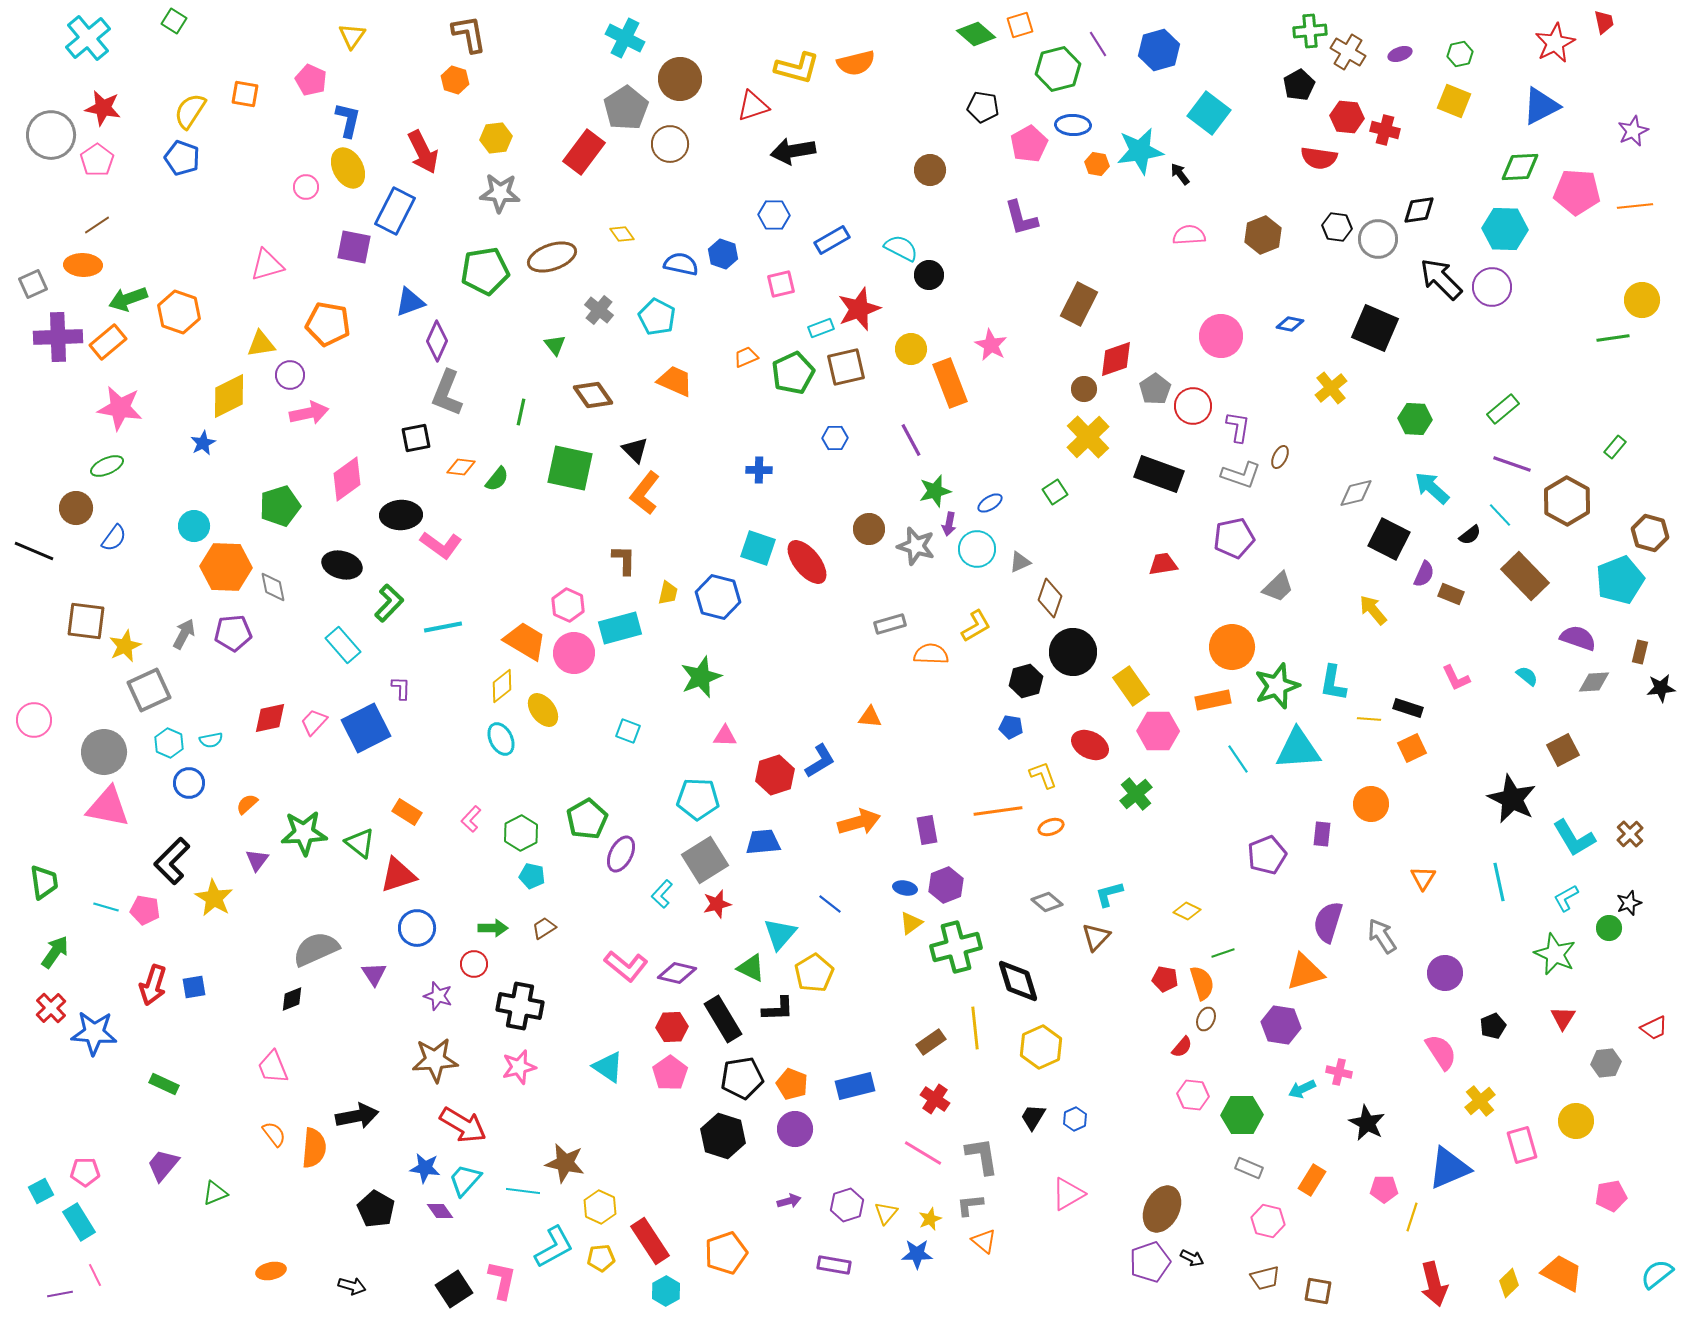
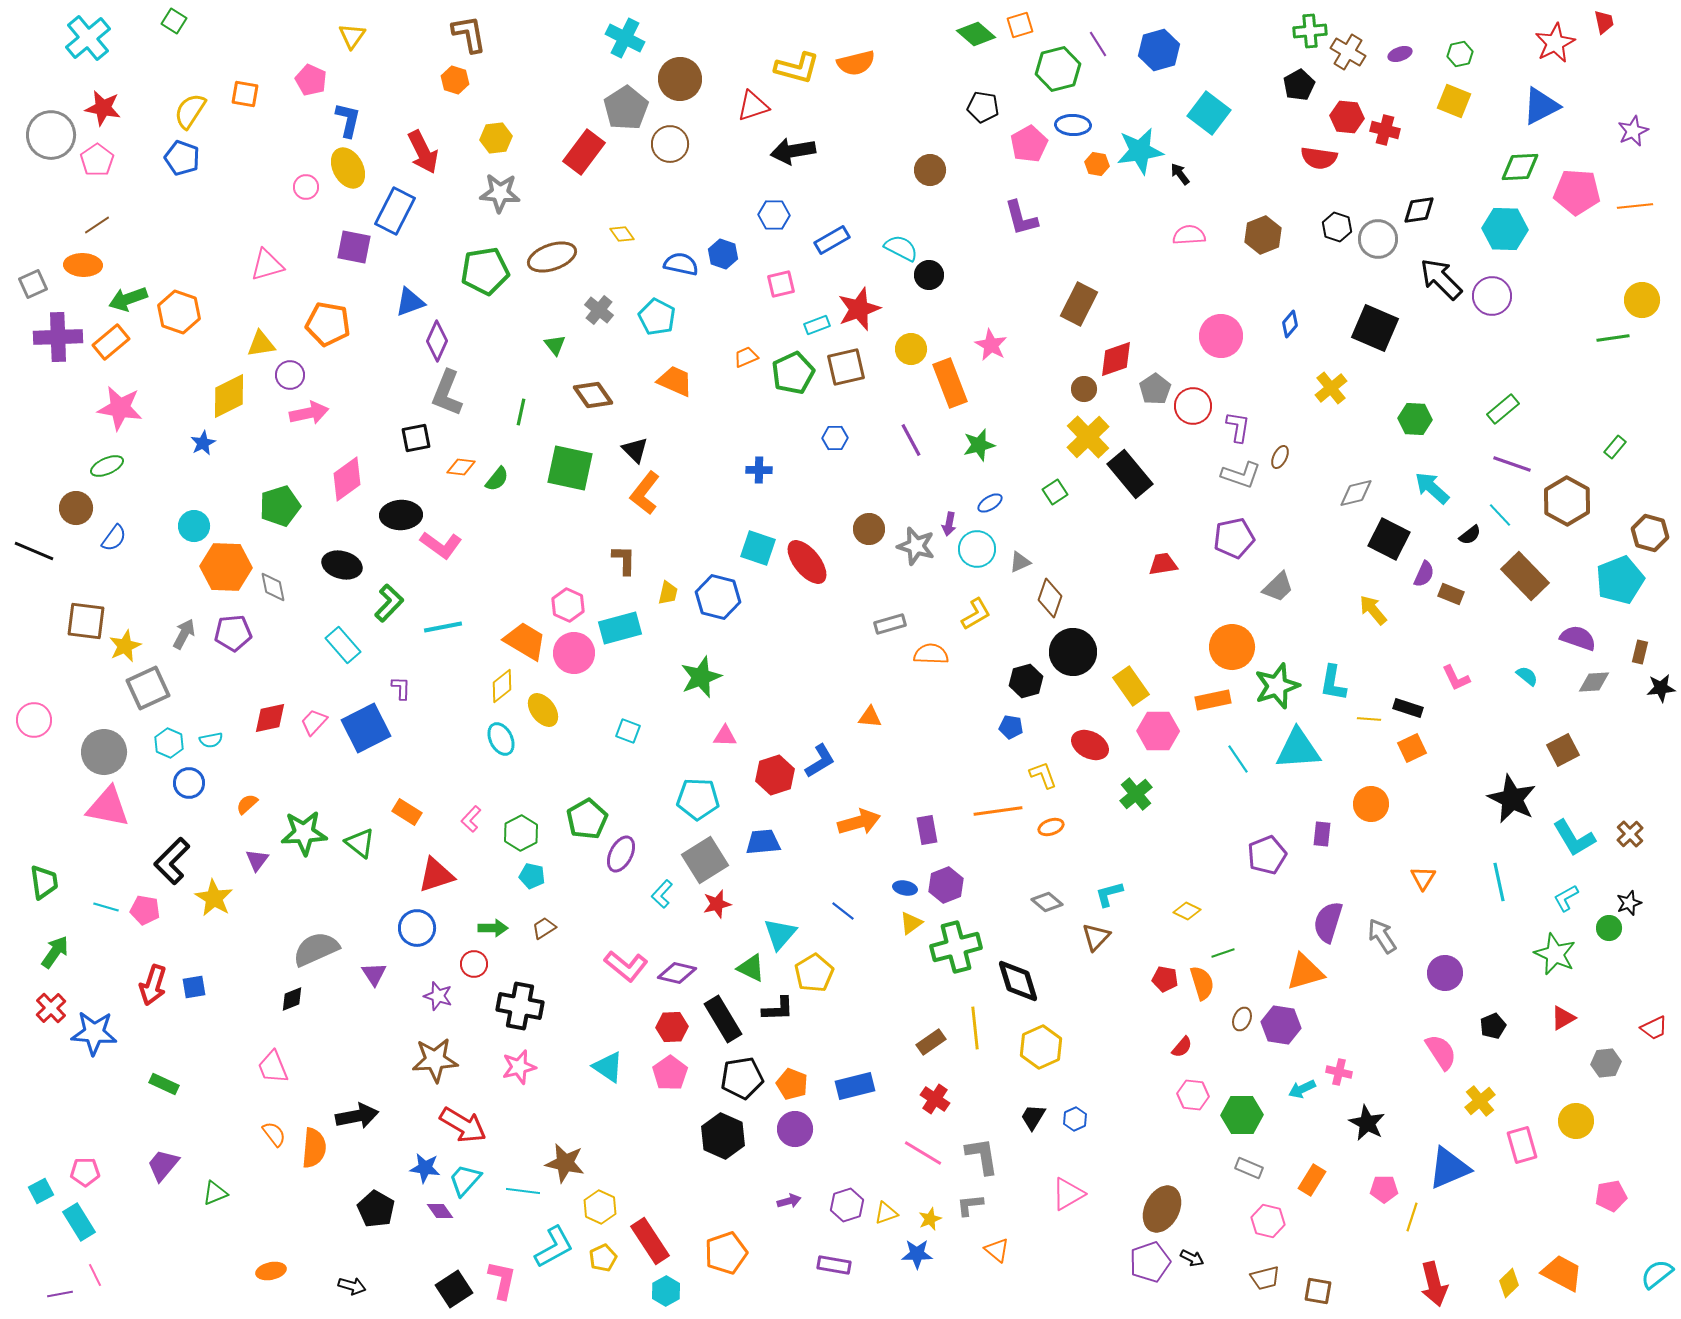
black hexagon at (1337, 227): rotated 12 degrees clockwise
purple circle at (1492, 287): moved 9 px down
blue diamond at (1290, 324): rotated 60 degrees counterclockwise
cyan rectangle at (821, 328): moved 4 px left, 3 px up
orange rectangle at (108, 342): moved 3 px right
black rectangle at (1159, 474): moved 29 px left; rotated 30 degrees clockwise
green star at (935, 491): moved 44 px right, 46 px up
yellow L-shape at (976, 626): moved 12 px up
gray square at (149, 690): moved 1 px left, 2 px up
red triangle at (398, 875): moved 38 px right
blue line at (830, 904): moved 13 px right, 7 px down
red triangle at (1563, 1018): rotated 28 degrees clockwise
brown ellipse at (1206, 1019): moved 36 px right
black hexagon at (723, 1136): rotated 6 degrees clockwise
yellow triangle at (886, 1213): rotated 30 degrees clockwise
orange triangle at (984, 1241): moved 13 px right, 9 px down
yellow pentagon at (601, 1258): moved 2 px right; rotated 20 degrees counterclockwise
